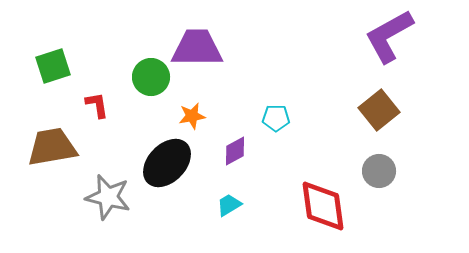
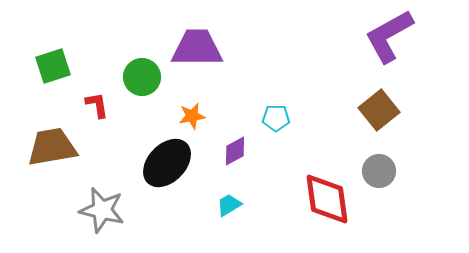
green circle: moved 9 px left
gray star: moved 6 px left, 13 px down
red diamond: moved 4 px right, 7 px up
